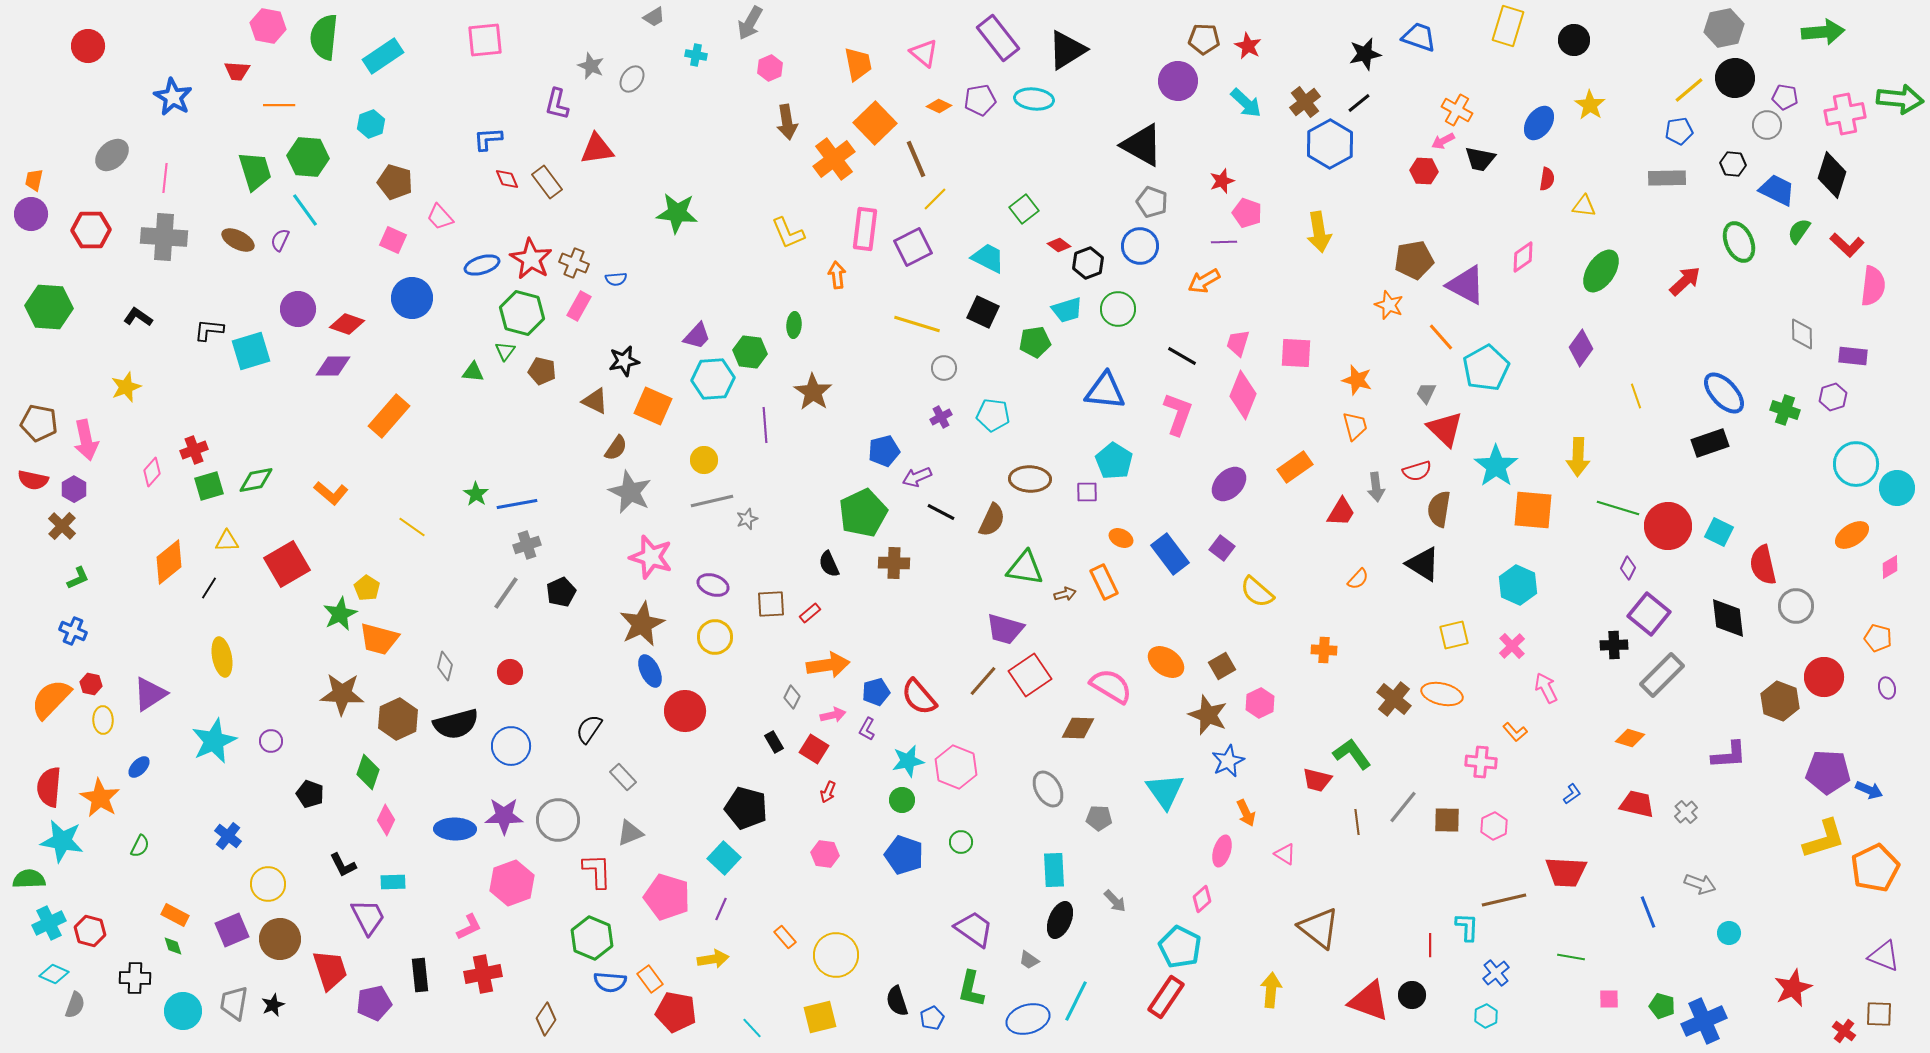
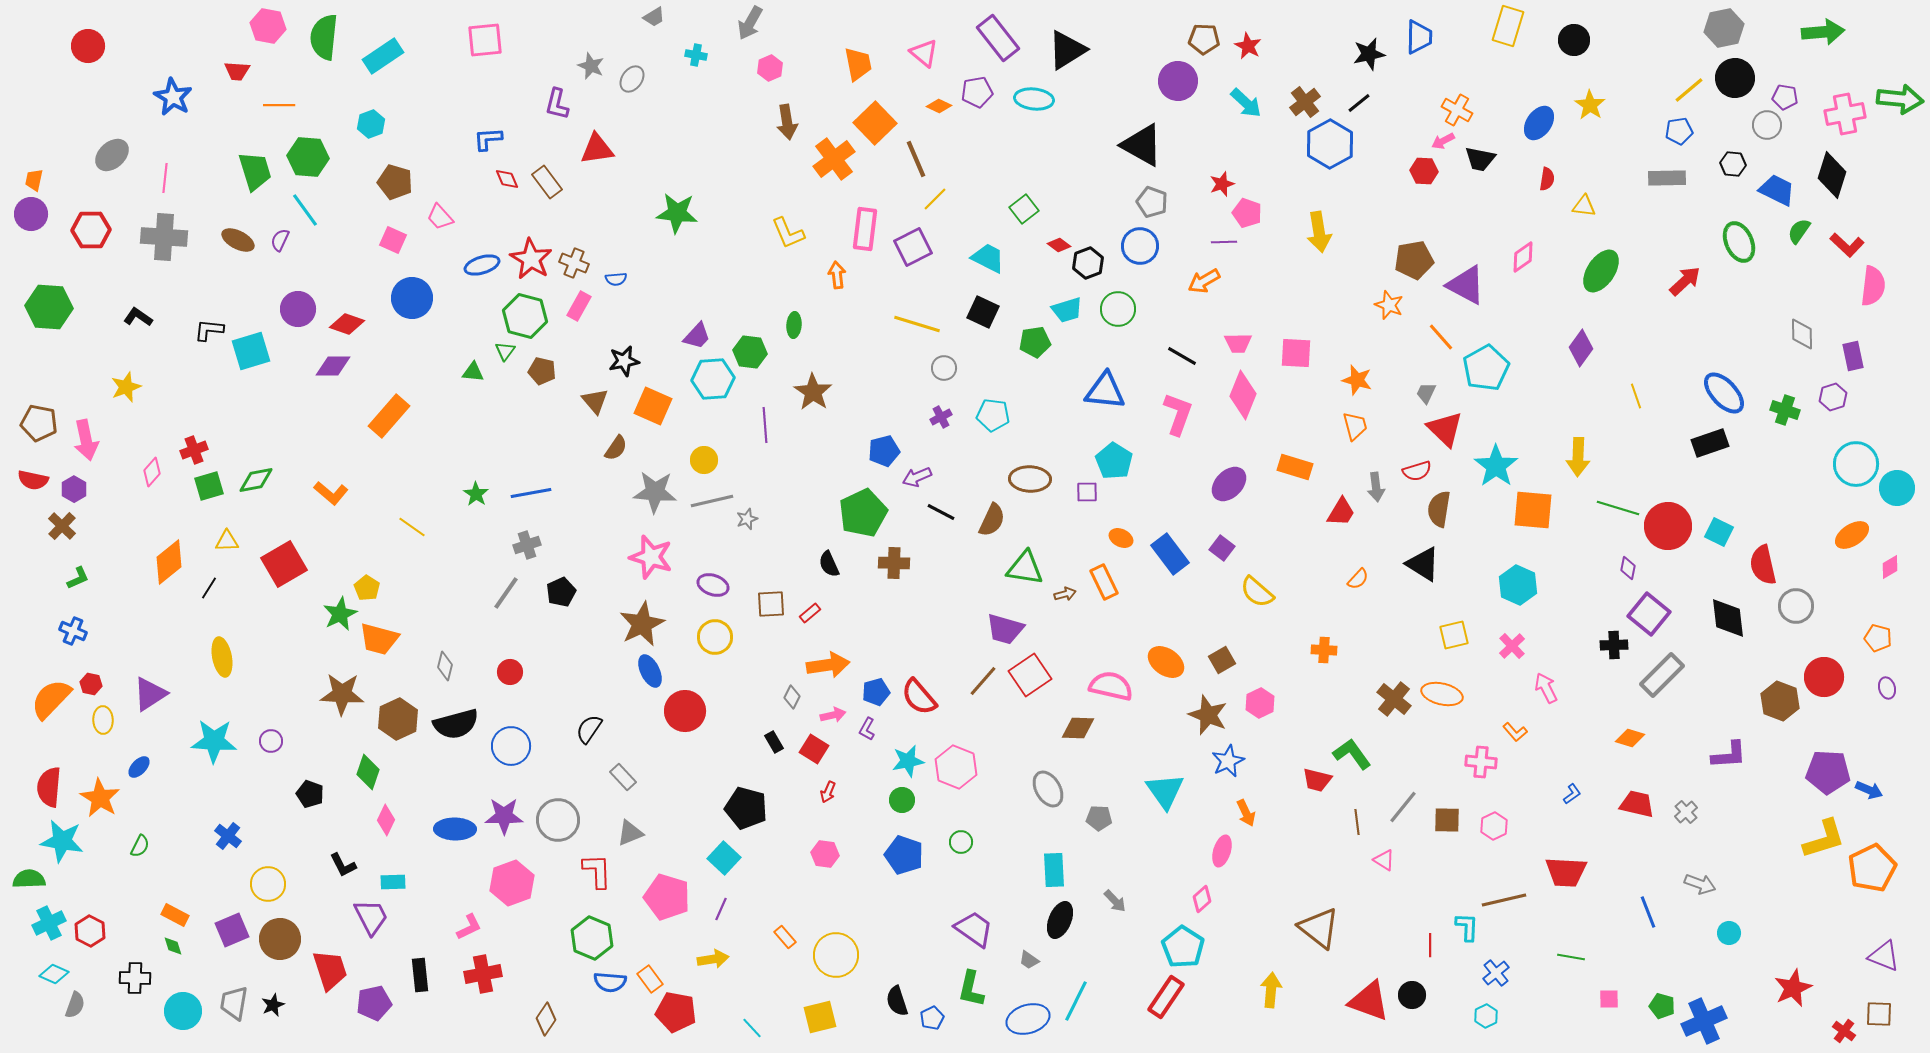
blue trapezoid at (1419, 37): rotated 72 degrees clockwise
black star at (1365, 54): moved 4 px right
purple pentagon at (980, 100): moved 3 px left, 8 px up
red star at (1222, 181): moved 3 px down
green hexagon at (522, 313): moved 3 px right, 3 px down
pink trapezoid at (1238, 343): rotated 108 degrees counterclockwise
purple rectangle at (1853, 356): rotated 72 degrees clockwise
brown triangle at (595, 401): rotated 24 degrees clockwise
orange rectangle at (1295, 467): rotated 52 degrees clockwise
gray star at (630, 492): moved 25 px right; rotated 21 degrees counterclockwise
blue line at (517, 504): moved 14 px right, 11 px up
red square at (287, 564): moved 3 px left
purple diamond at (1628, 568): rotated 15 degrees counterclockwise
brown square at (1222, 666): moved 6 px up
pink semicircle at (1111, 686): rotated 18 degrees counterclockwise
cyan star at (214, 741): rotated 27 degrees clockwise
pink triangle at (1285, 854): moved 99 px right, 6 px down
orange pentagon at (1875, 868): moved 3 px left
purple trapezoid at (368, 917): moved 3 px right
red hexagon at (90, 931): rotated 12 degrees clockwise
cyan pentagon at (1180, 947): moved 3 px right; rotated 6 degrees clockwise
